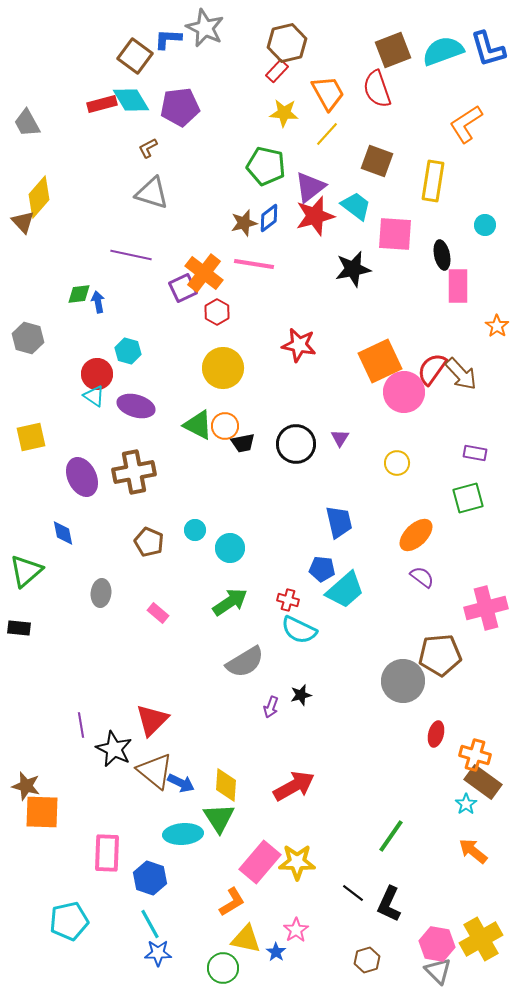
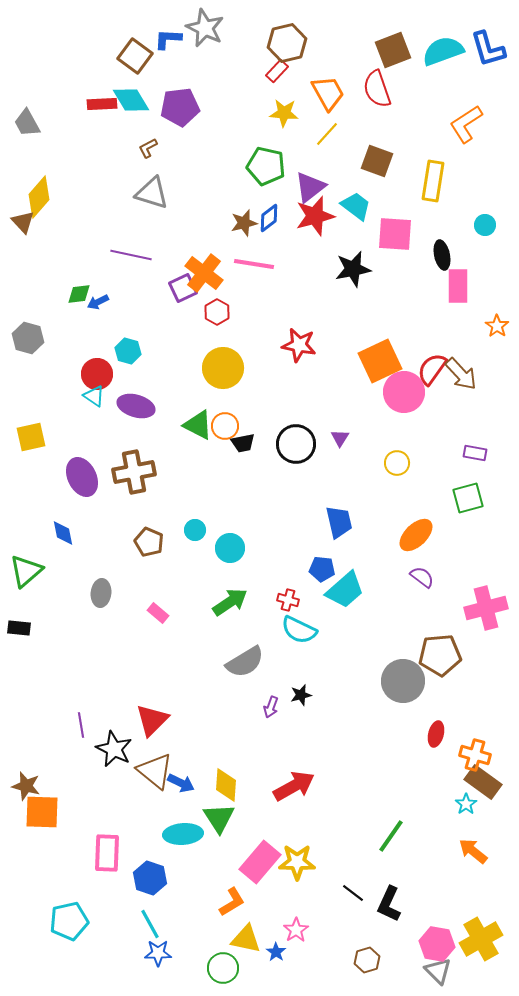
red rectangle at (102, 104): rotated 12 degrees clockwise
blue arrow at (98, 302): rotated 105 degrees counterclockwise
